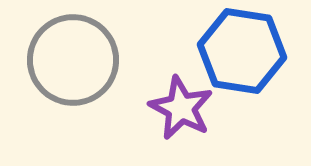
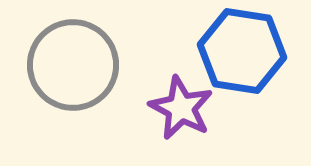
gray circle: moved 5 px down
